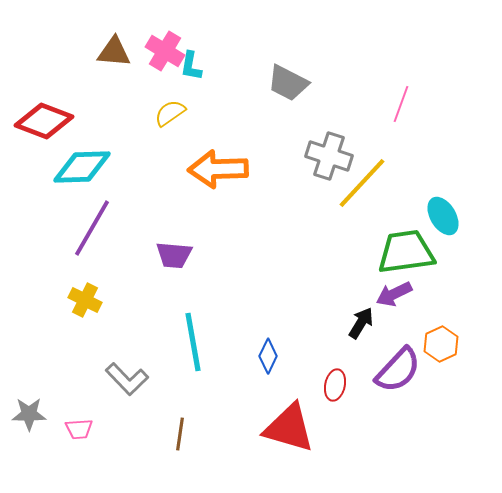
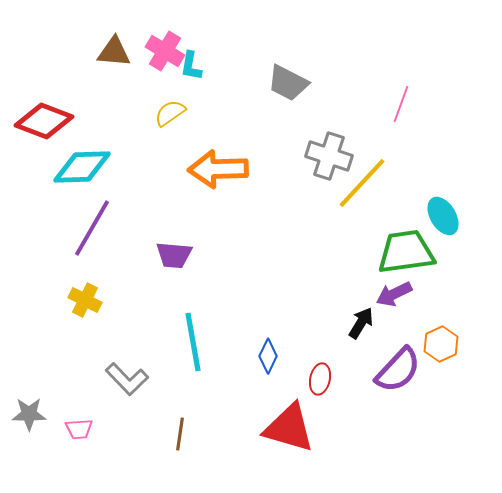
red ellipse: moved 15 px left, 6 px up
